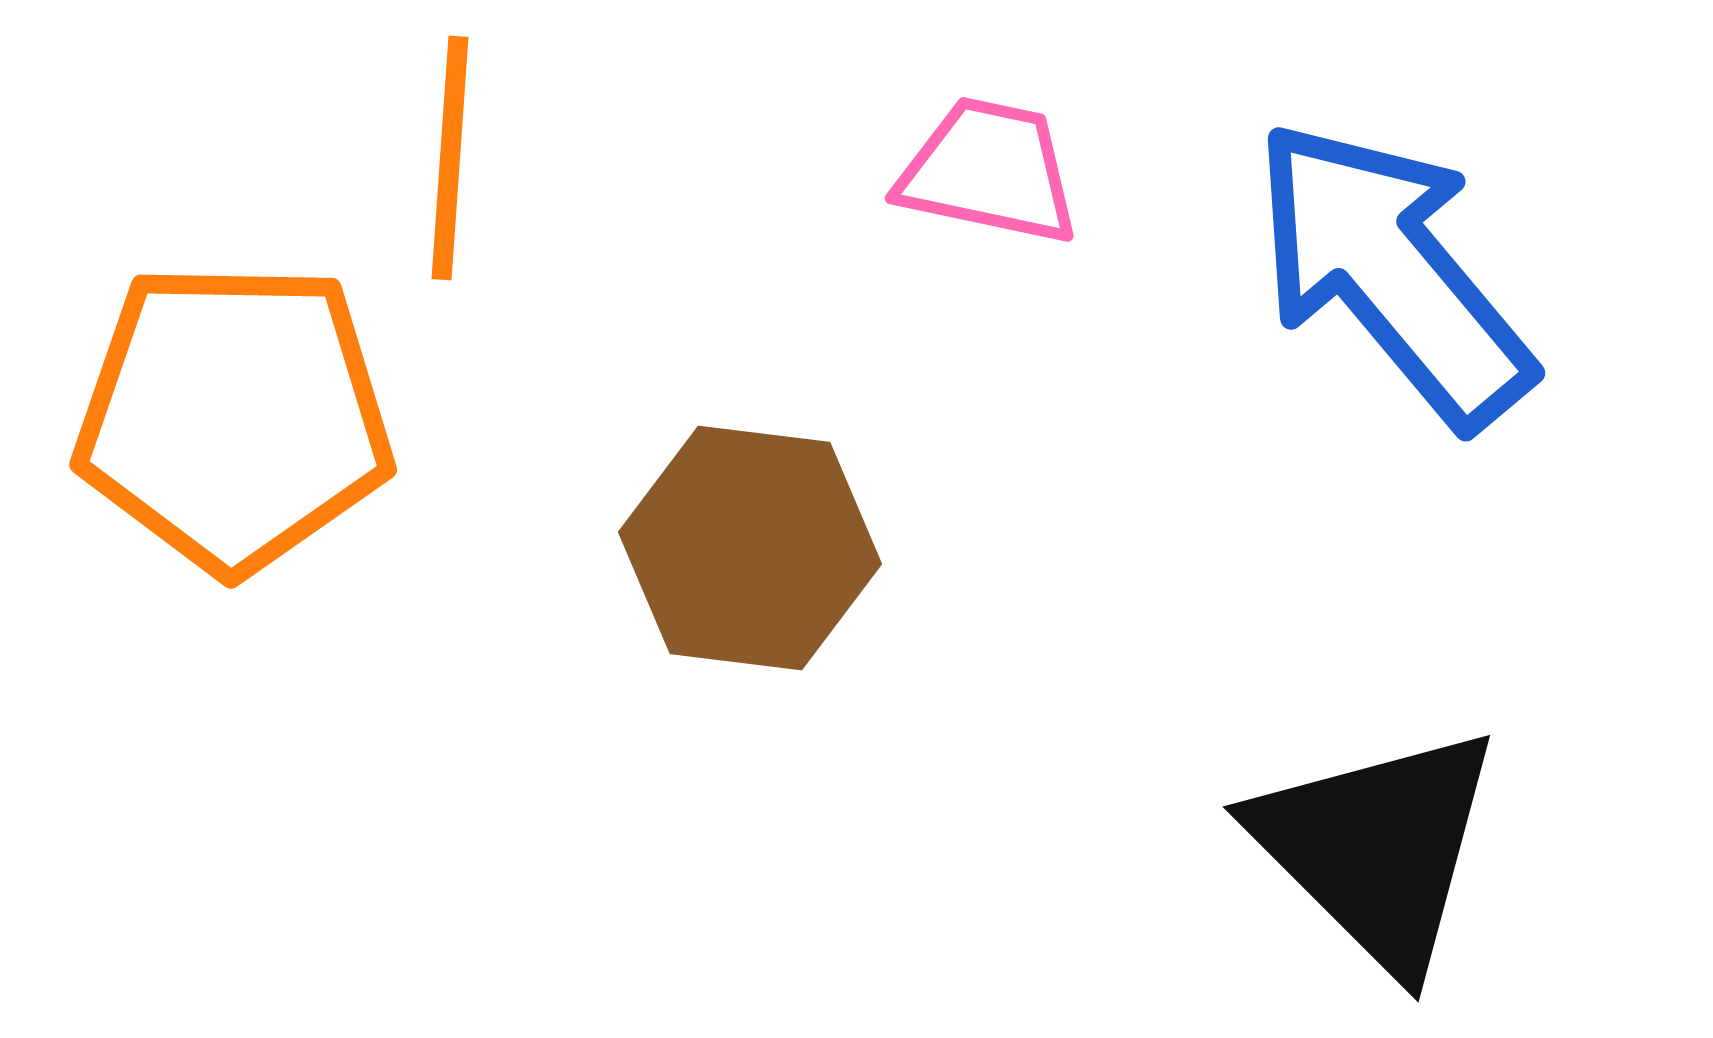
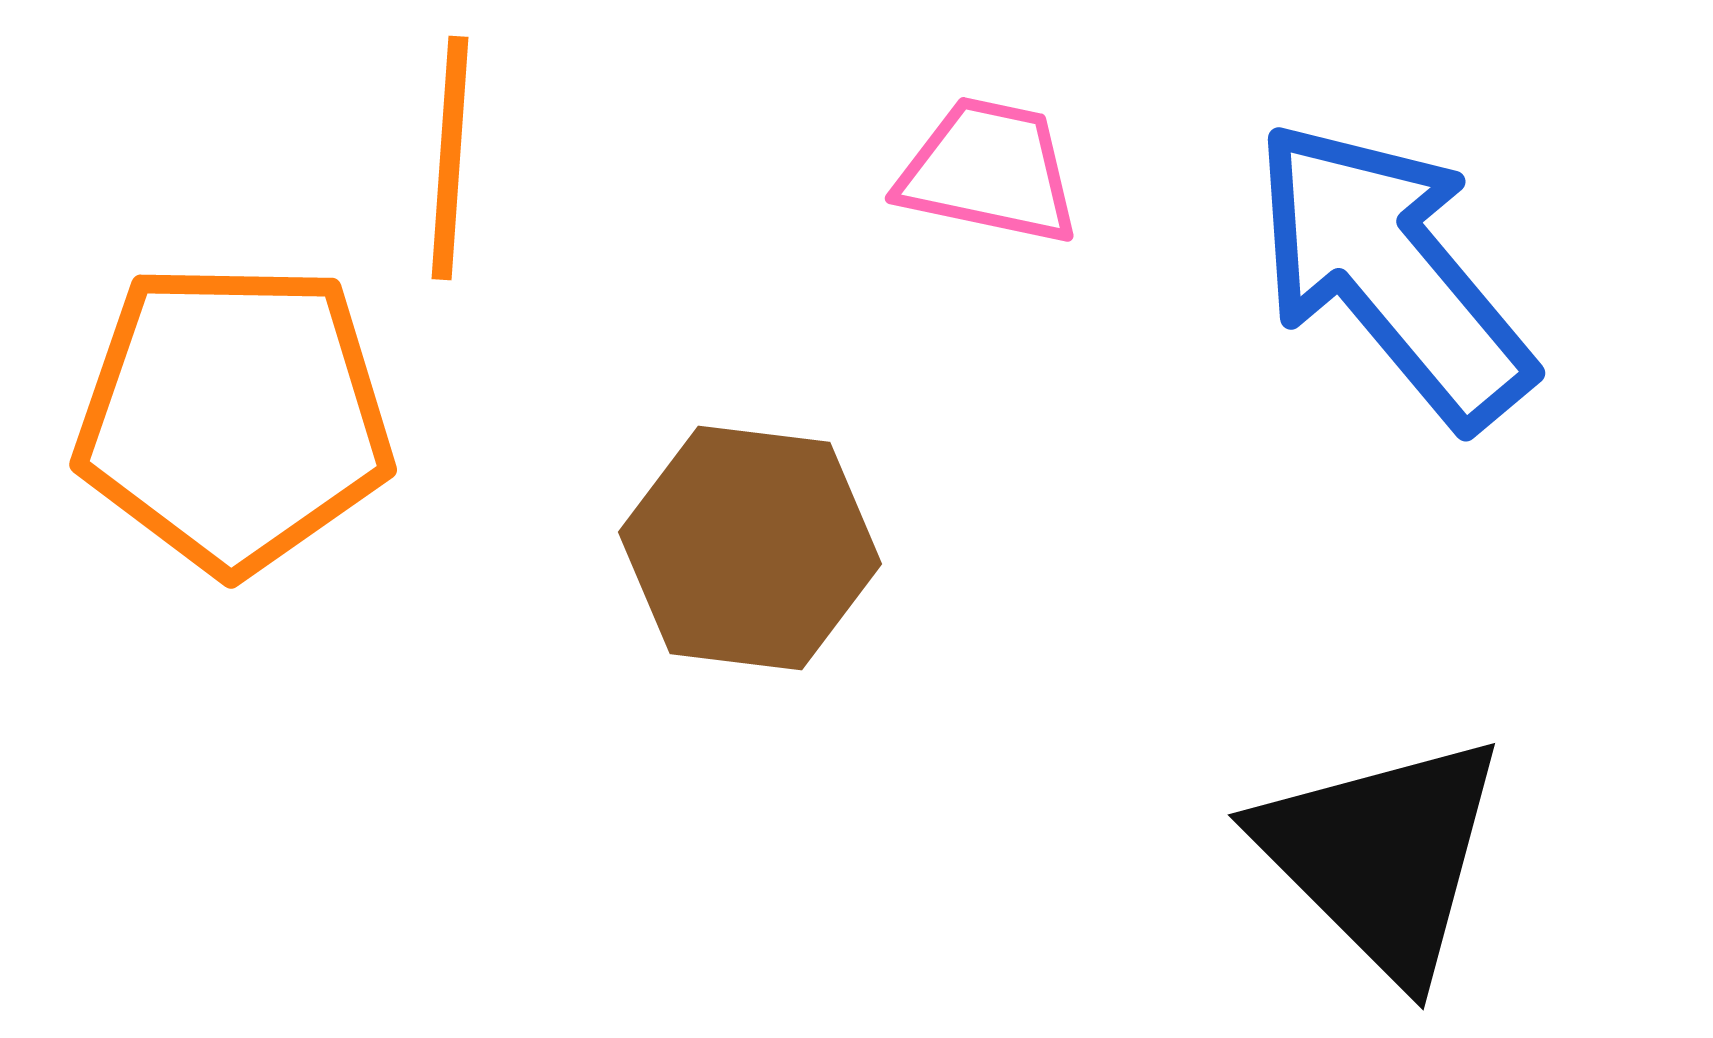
black triangle: moved 5 px right, 8 px down
